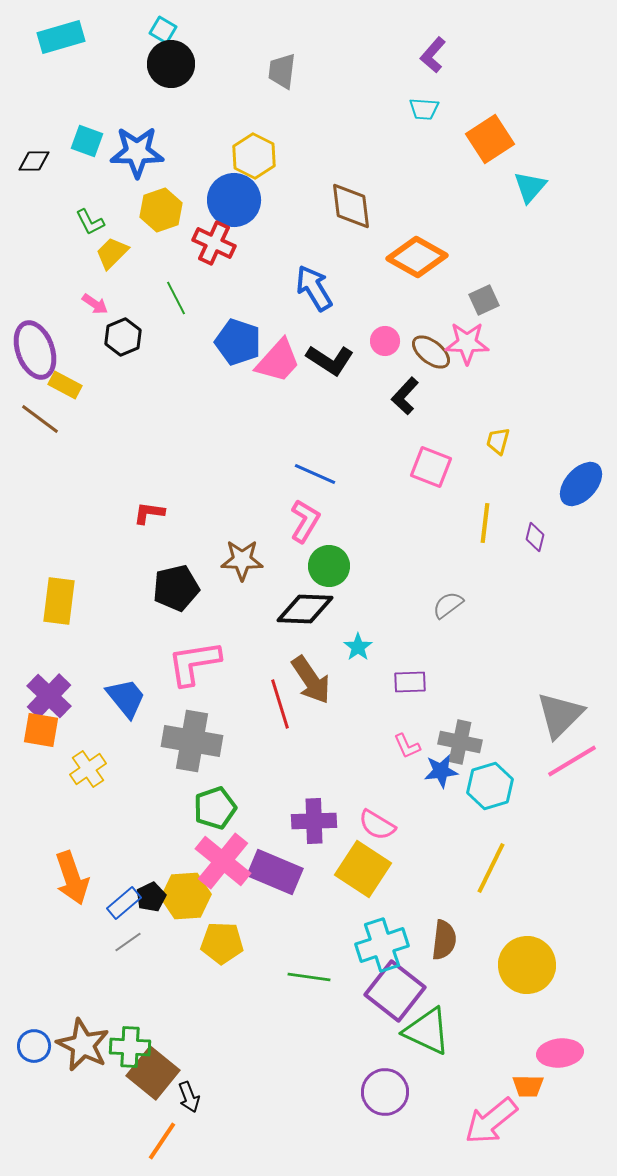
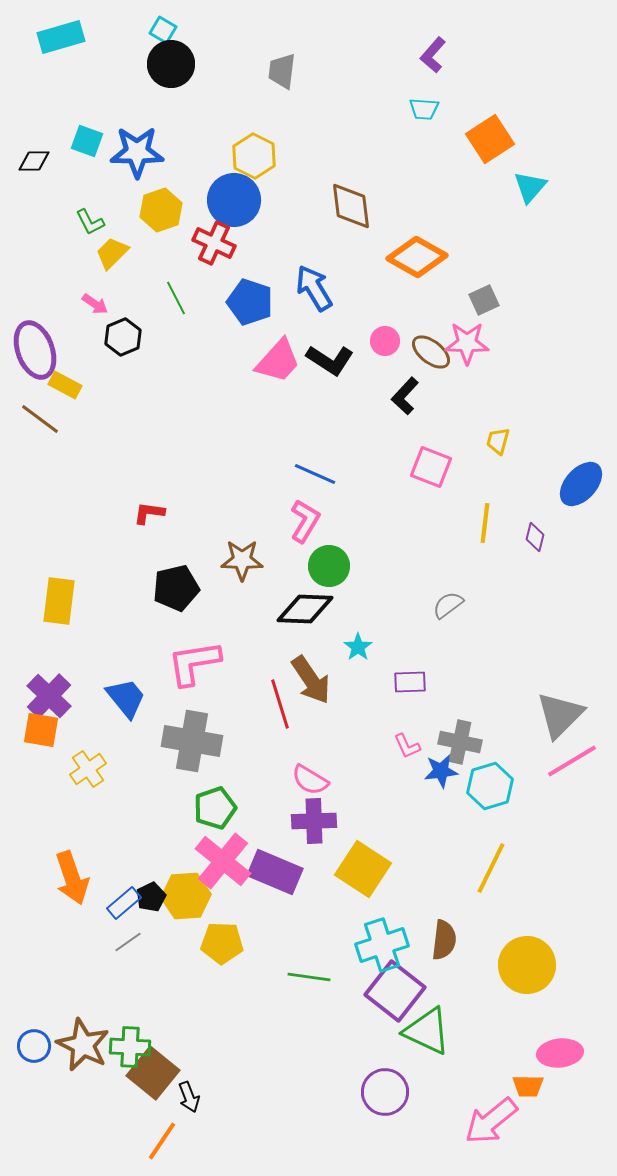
blue pentagon at (238, 342): moved 12 px right, 40 px up
pink semicircle at (377, 825): moved 67 px left, 45 px up
